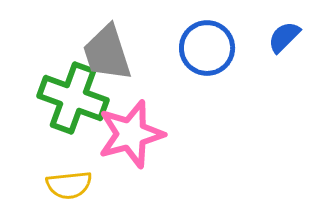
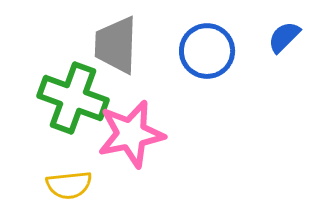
blue circle: moved 3 px down
gray trapezoid: moved 9 px right, 8 px up; rotated 20 degrees clockwise
pink star: rotated 4 degrees clockwise
